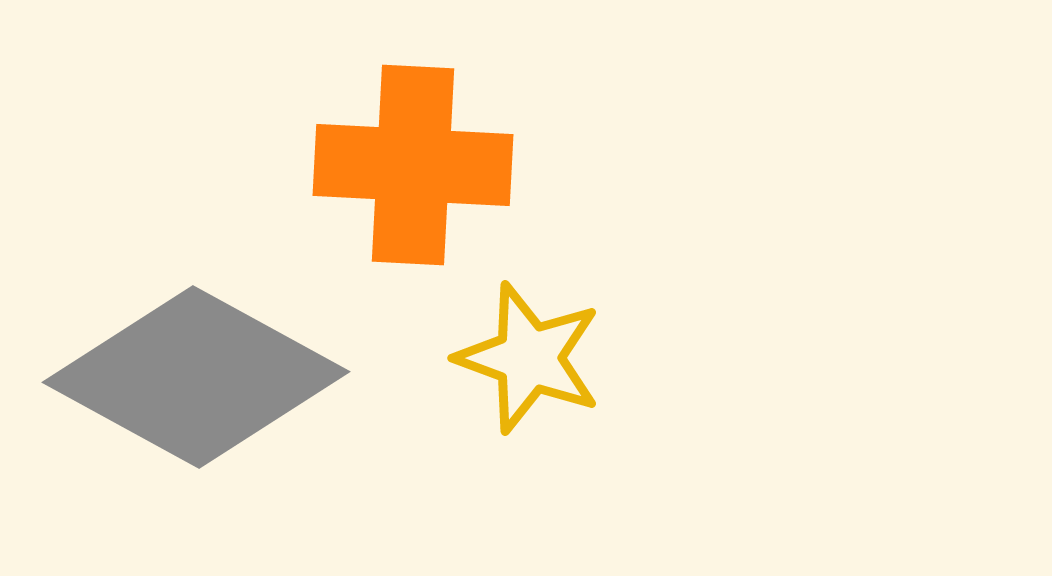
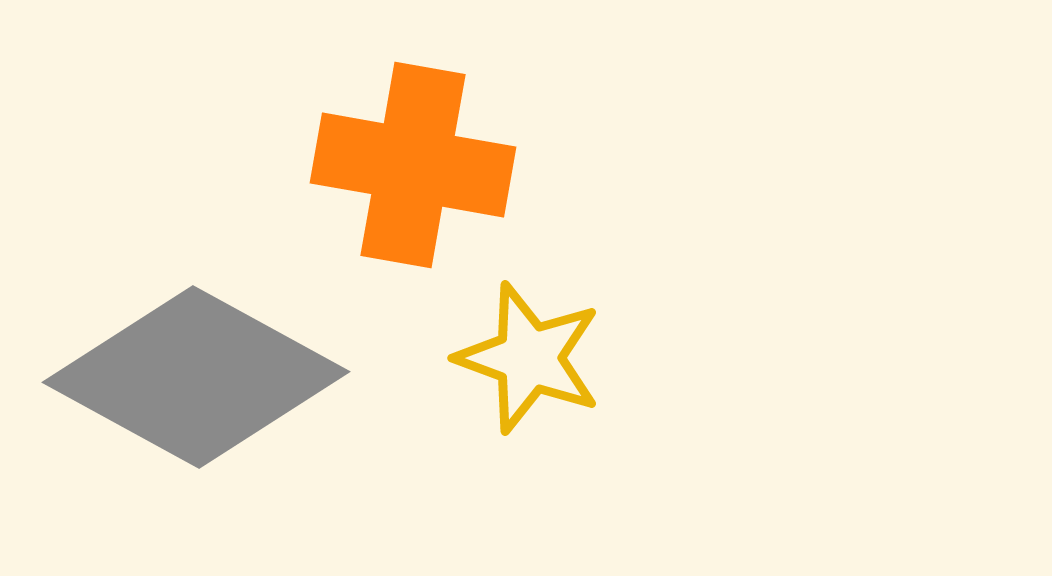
orange cross: rotated 7 degrees clockwise
